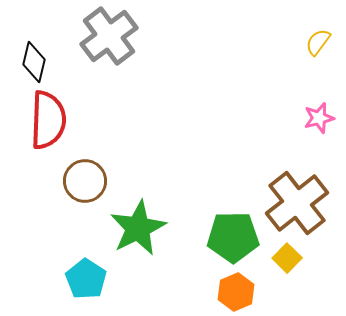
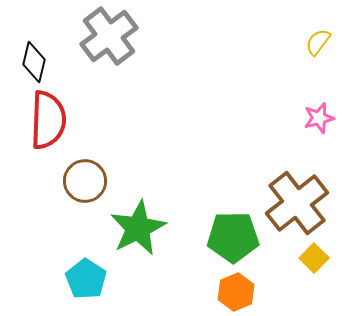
yellow square: moved 27 px right
